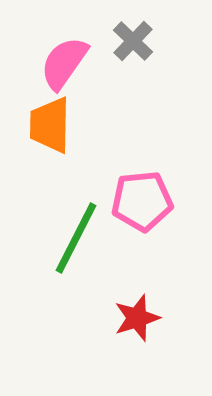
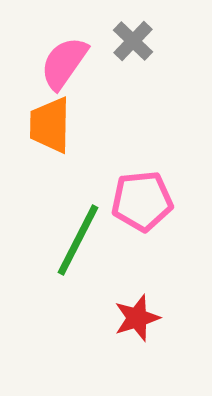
green line: moved 2 px right, 2 px down
